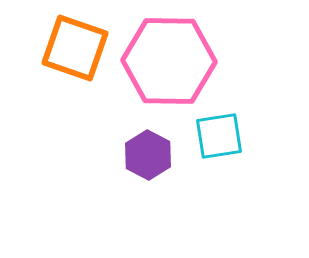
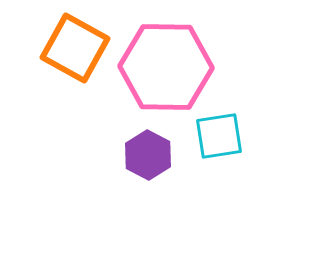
orange square: rotated 10 degrees clockwise
pink hexagon: moved 3 px left, 6 px down
